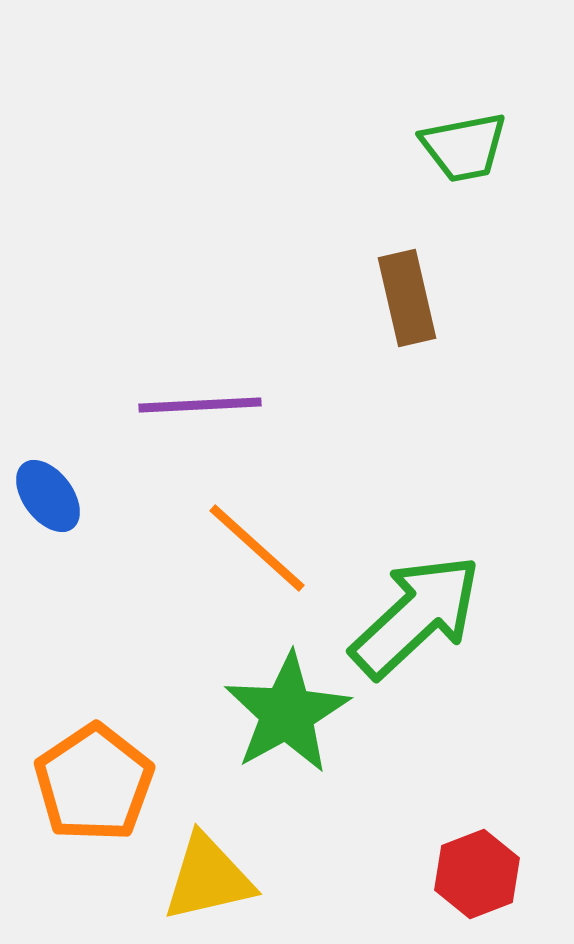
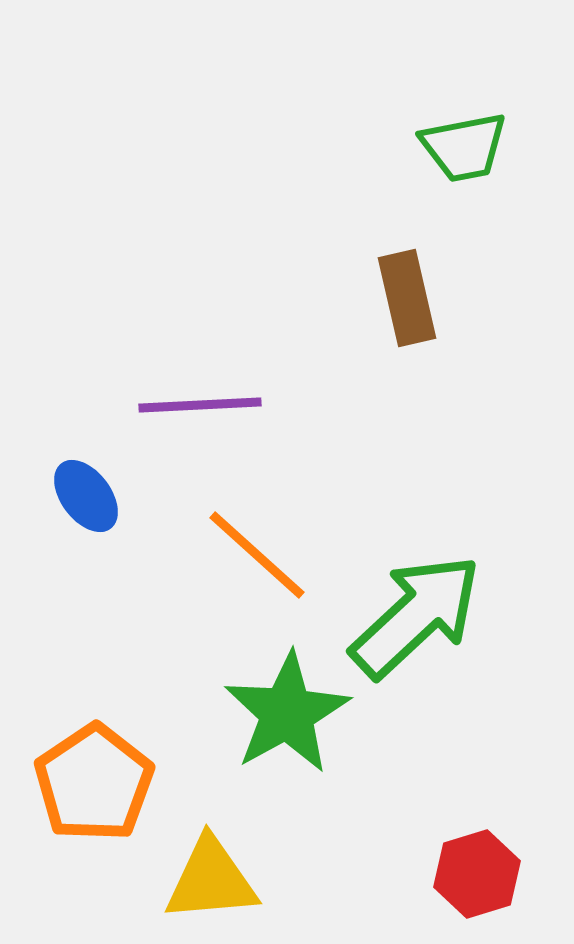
blue ellipse: moved 38 px right
orange line: moved 7 px down
red hexagon: rotated 4 degrees clockwise
yellow triangle: moved 3 px right, 2 px down; rotated 8 degrees clockwise
